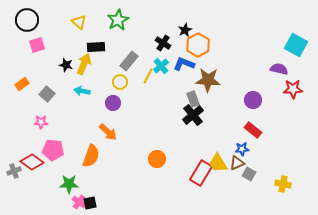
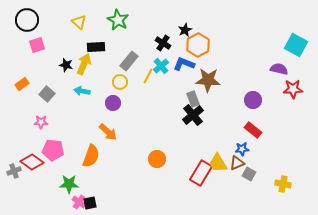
green star at (118, 20): rotated 15 degrees counterclockwise
